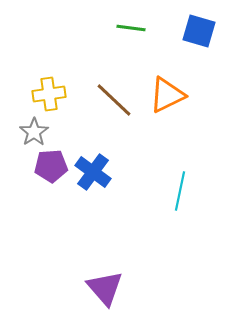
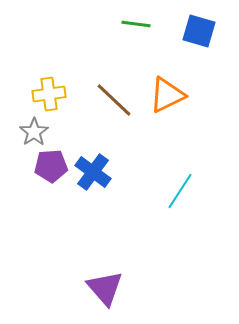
green line: moved 5 px right, 4 px up
cyan line: rotated 21 degrees clockwise
